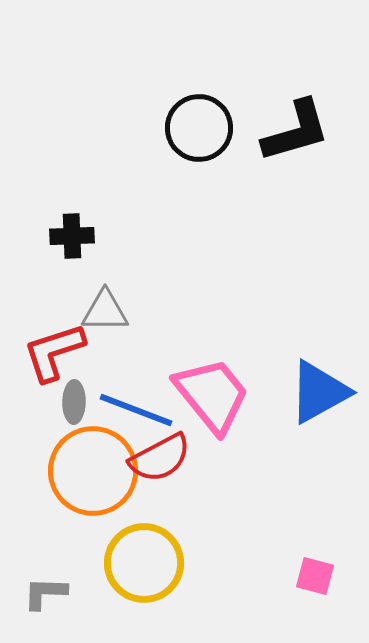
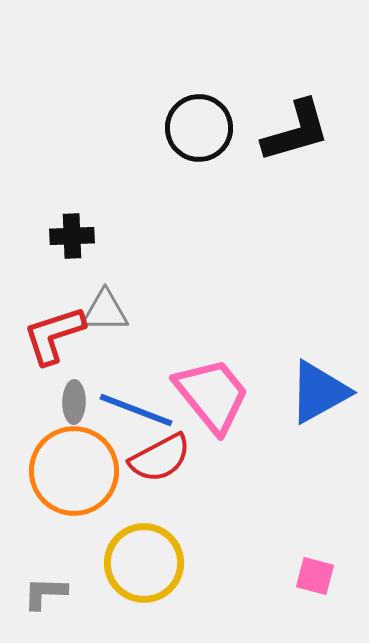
red L-shape: moved 17 px up
orange circle: moved 19 px left
